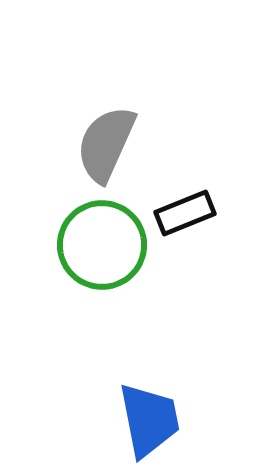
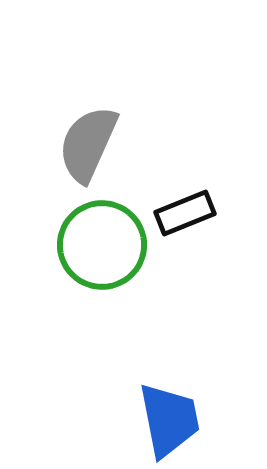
gray semicircle: moved 18 px left
blue trapezoid: moved 20 px right
